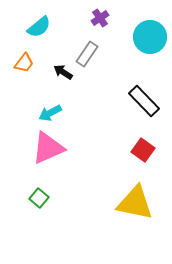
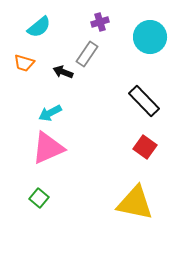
purple cross: moved 4 px down; rotated 18 degrees clockwise
orange trapezoid: rotated 70 degrees clockwise
black arrow: rotated 12 degrees counterclockwise
red square: moved 2 px right, 3 px up
